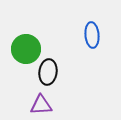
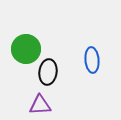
blue ellipse: moved 25 px down
purple triangle: moved 1 px left
